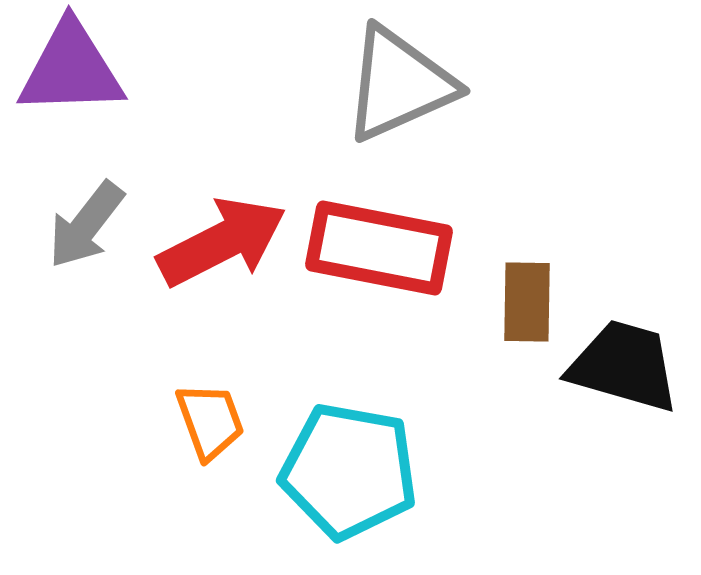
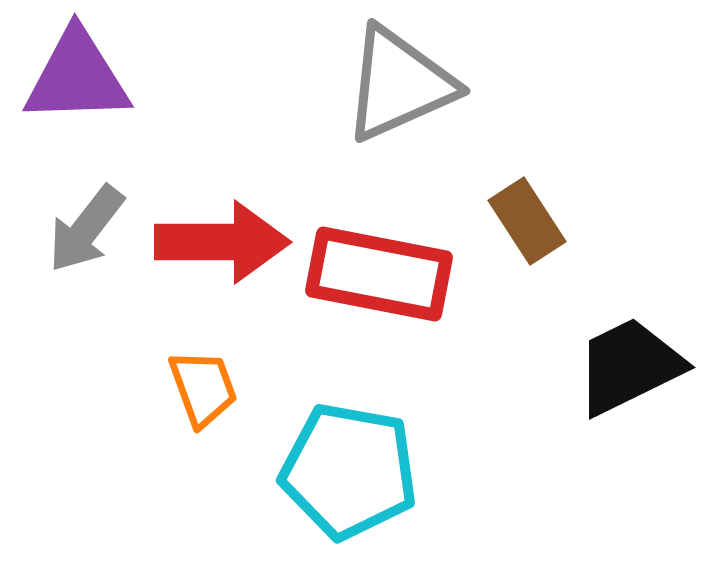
purple triangle: moved 6 px right, 8 px down
gray arrow: moved 4 px down
red arrow: rotated 27 degrees clockwise
red rectangle: moved 26 px down
brown rectangle: moved 81 px up; rotated 34 degrees counterclockwise
black trapezoid: moved 5 px right; rotated 42 degrees counterclockwise
orange trapezoid: moved 7 px left, 33 px up
